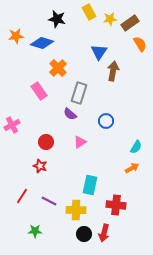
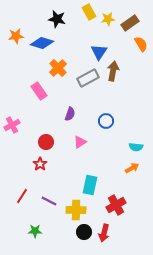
yellow star: moved 2 px left
orange semicircle: moved 1 px right
gray rectangle: moved 9 px right, 15 px up; rotated 45 degrees clockwise
purple semicircle: rotated 112 degrees counterclockwise
cyan semicircle: rotated 64 degrees clockwise
red star: moved 2 px up; rotated 16 degrees clockwise
red cross: rotated 36 degrees counterclockwise
black circle: moved 2 px up
